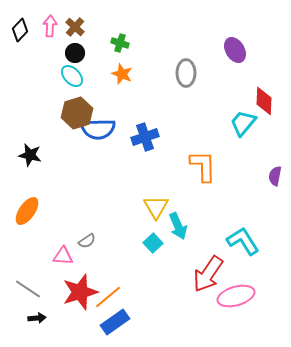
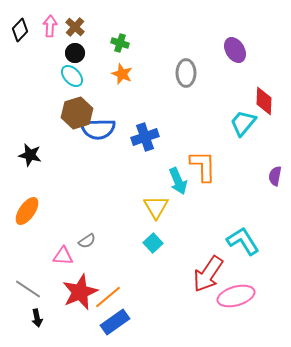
cyan arrow: moved 45 px up
red star: rotated 6 degrees counterclockwise
black arrow: rotated 84 degrees clockwise
